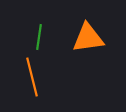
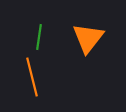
orange triangle: rotated 44 degrees counterclockwise
